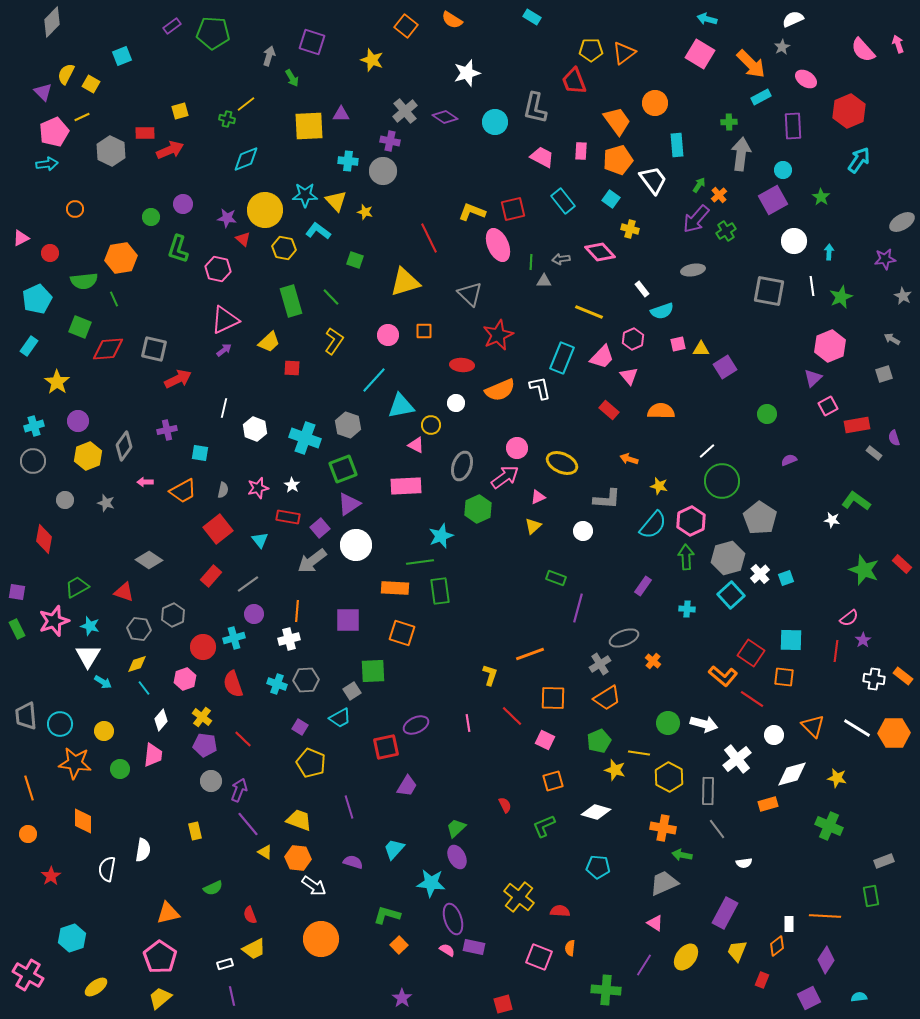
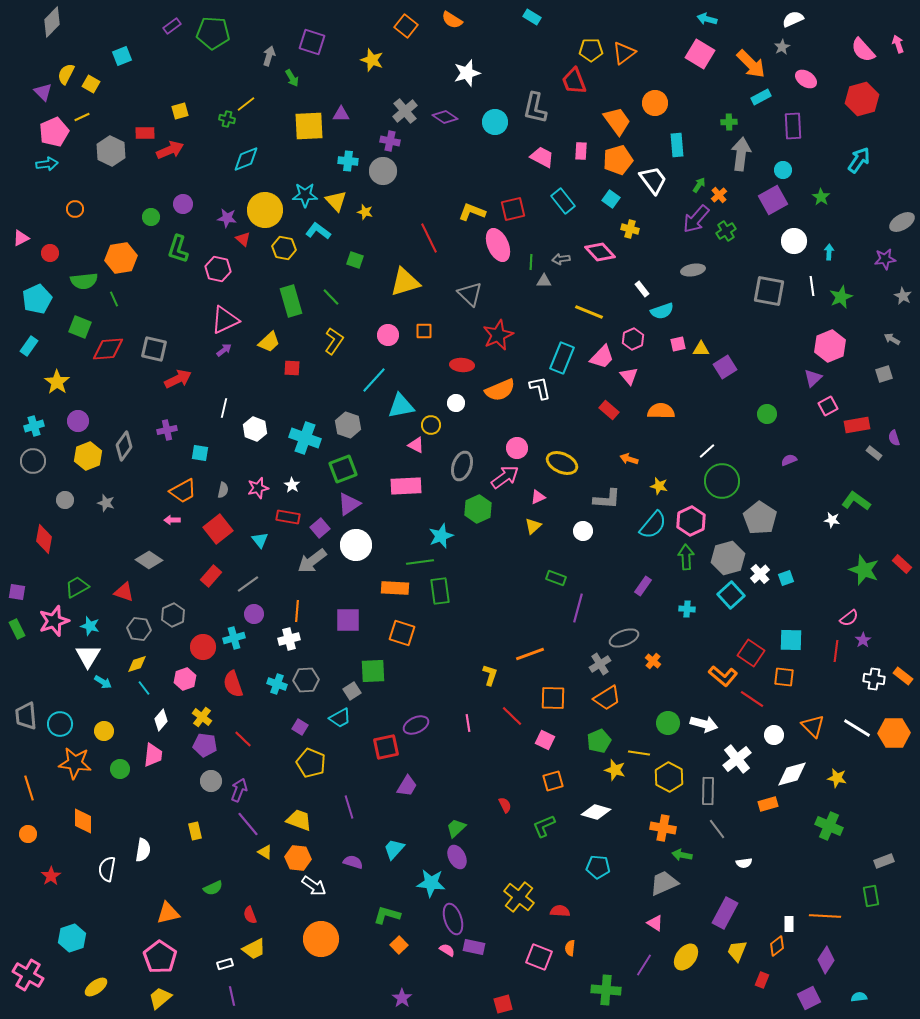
red hexagon at (849, 111): moved 13 px right, 12 px up; rotated 8 degrees clockwise
pink arrow at (145, 482): moved 27 px right, 38 px down
